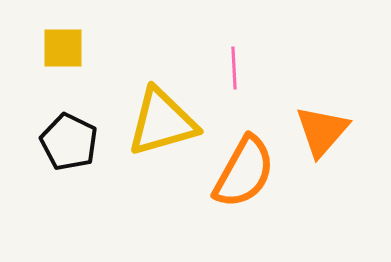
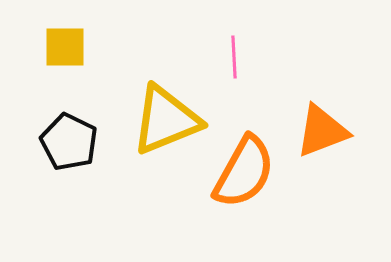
yellow square: moved 2 px right, 1 px up
pink line: moved 11 px up
yellow triangle: moved 4 px right, 2 px up; rotated 6 degrees counterclockwise
orange triangle: rotated 28 degrees clockwise
